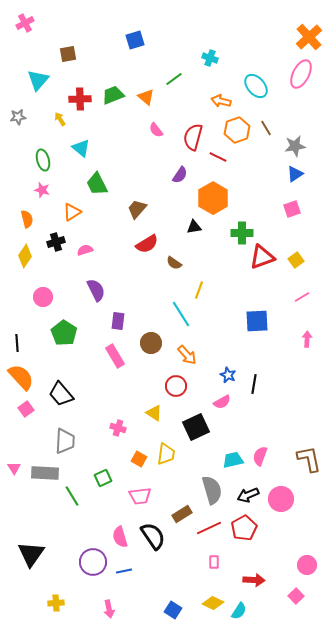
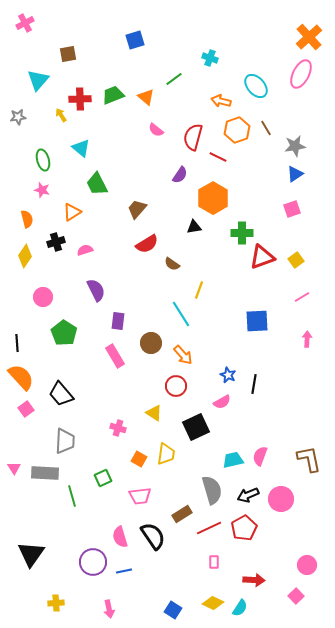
yellow arrow at (60, 119): moved 1 px right, 4 px up
pink semicircle at (156, 130): rotated 14 degrees counterclockwise
brown semicircle at (174, 263): moved 2 px left, 1 px down
orange arrow at (187, 355): moved 4 px left
green line at (72, 496): rotated 15 degrees clockwise
cyan semicircle at (239, 611): moved 1 px right, 3 px up
